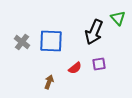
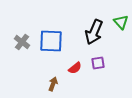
green triangle: moved 3 px right, 4 px down
purple square: moved 1 px left, 1 px up
brown arrow: moved 4 px right, 2 px down
